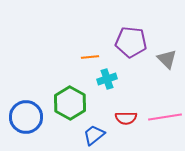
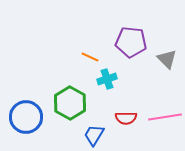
orange line: rotated 30 degrees clockwise
blue trapezoid: rotated 20 degrees counterclockwise
